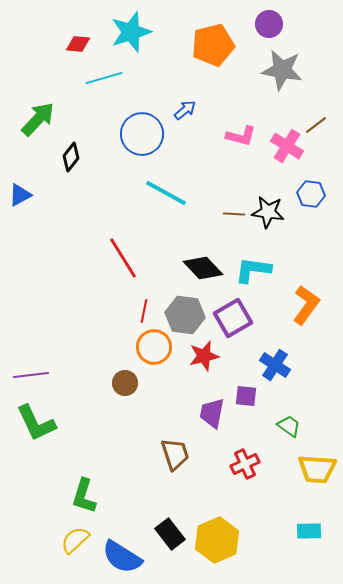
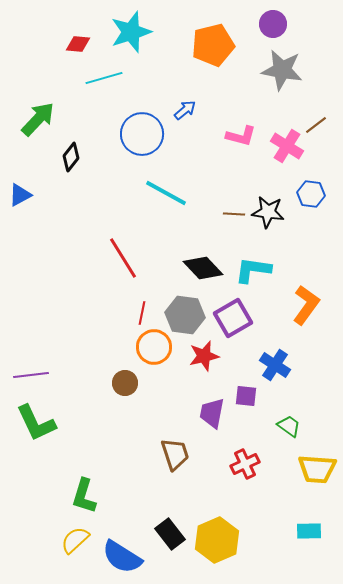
purple circle at (269, 24): moved 4 px right
red line at (144, 311): moved 2 px left, 2 px down
